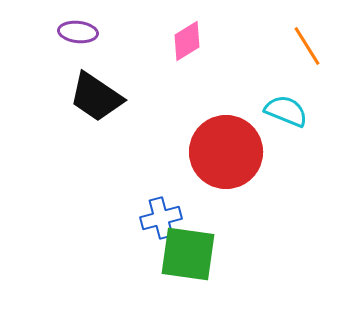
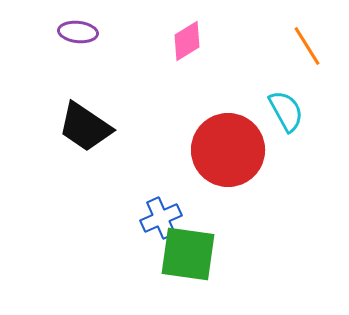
black trapezoid: moved 11 px left, 30 px down
cyan semicircle: rotated 39 degrees clockwise
red circle: moved 2 px right, 2 px up
blue cross: rotated 9 degrees counterclockwise
